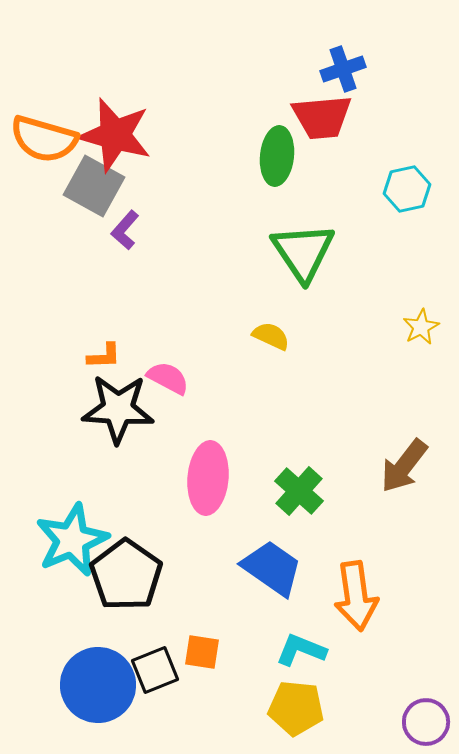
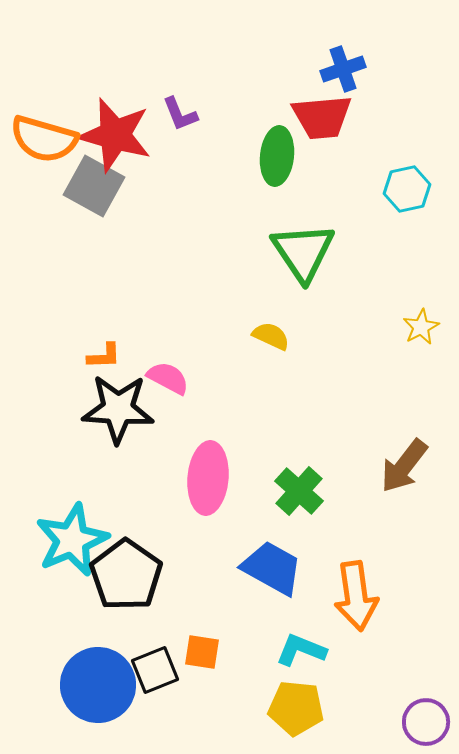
purple L-shape: moved 55 px right, 116 px up; rotated 63 degrees counterclockwise
blue trapezoid: rotated 6 degrees counterclockwise
